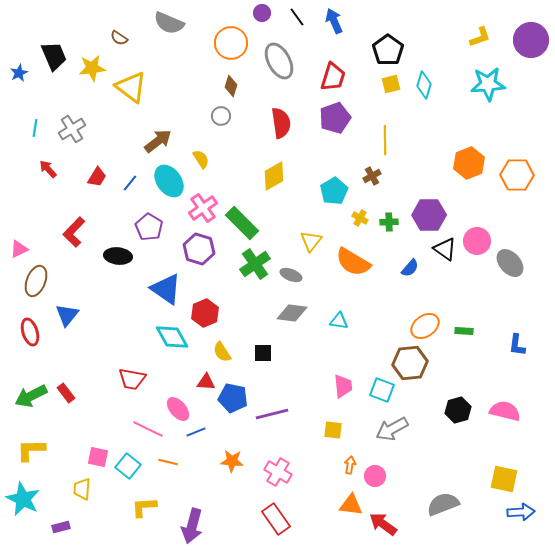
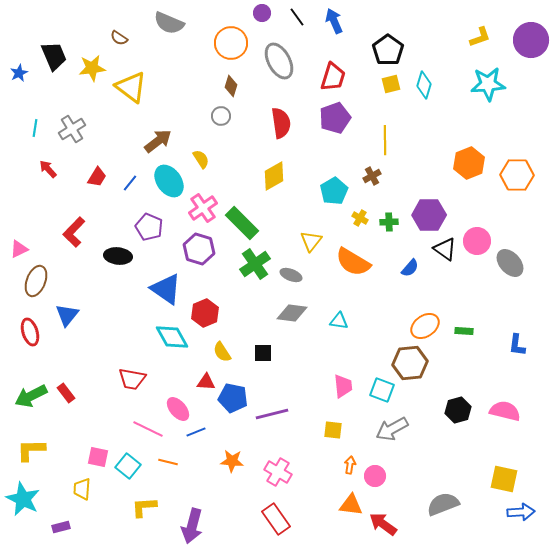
purple pentagon at (149, 227): rotated 8 degrees counterclockwise
